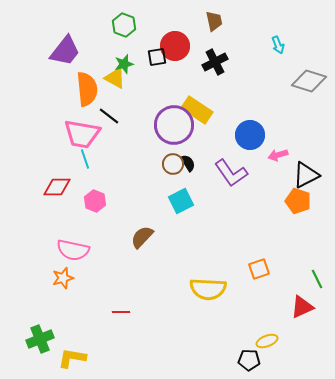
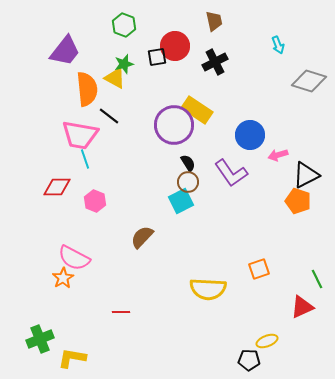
pink trapezoid: moved 2 px left, 1 px down
brown circle: moved 15 px right, 18 px down
pink semicircle: moved 1 px right, 8 px down; rotated 16 degrees clockwise
orange star: rotated 15 degrees counterclockwise
